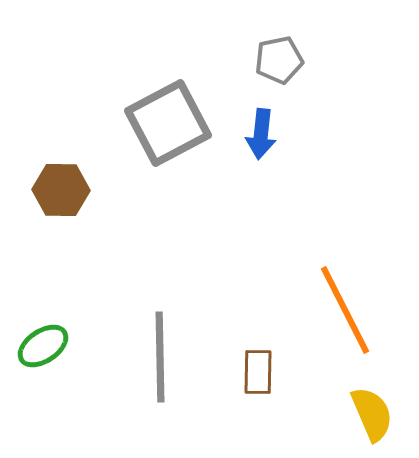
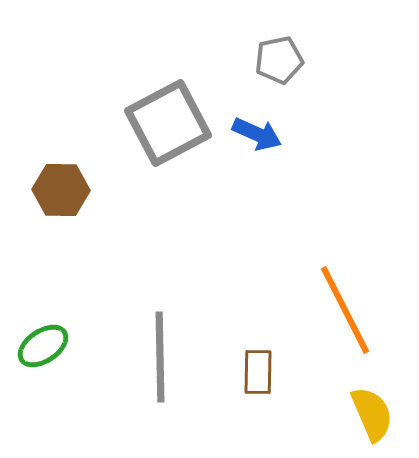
blue arrow: moved 4 px left; rotated 72 degrees counterclockwise
